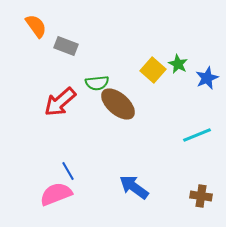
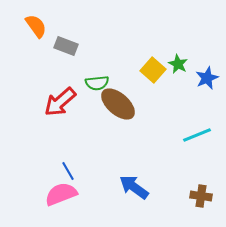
pink semicircle: moved 5 px right
